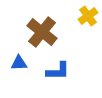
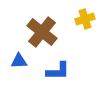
yellow cross: moved 3 px left, 3 px down; rotated 18 degrees clockwise
blue triangle: moved 2 px up
